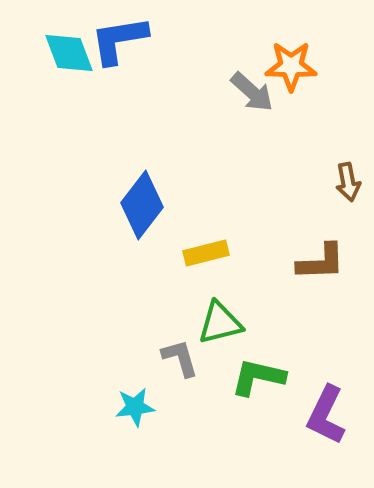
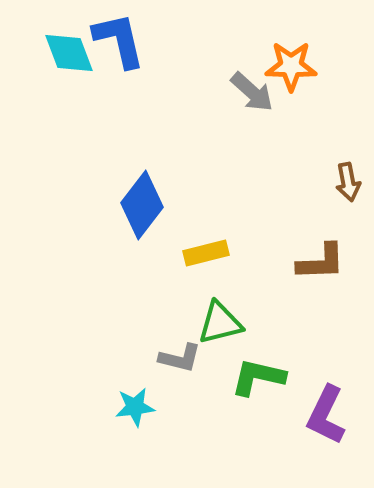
blue L-shape: rotated 86 degrees clockwise
gray L-shape: rotated 120 degrees clockwise
